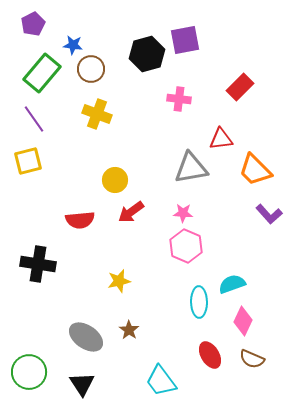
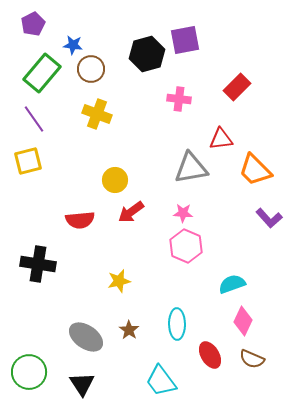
red rectangle: moved 3 px left
purple L-shape: moved 4 px down
cyan ellipse: moved 22 px left, 22 px down
